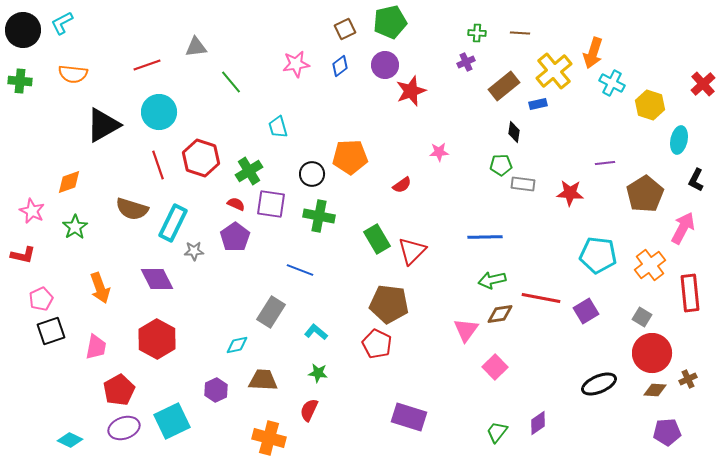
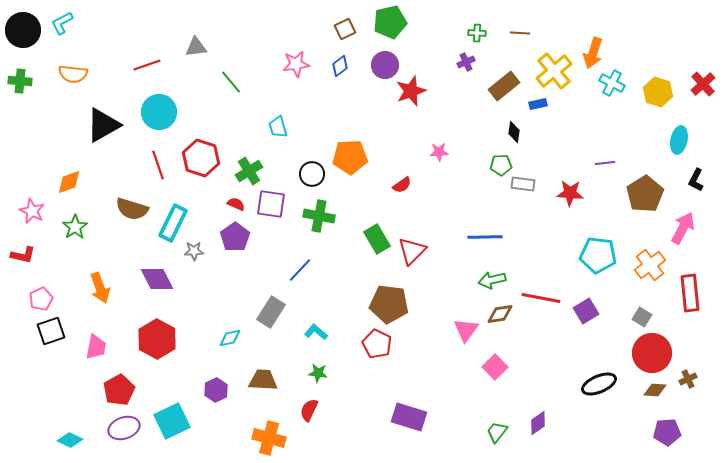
yellow hexagon at (650, 105): moved 8 px right, 13 px up
blue line at (300, 270): rotated 68 degrees counterclockwise
cyan diamond at (237, 345): moved 7 px left, 7 px up
